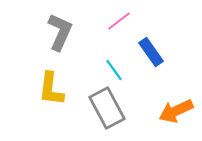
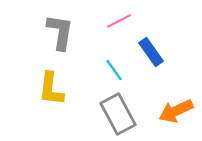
pink line: rotated 10 degrees clockwise
gray L-shape: rotated 15 degrees counterclockwise
gray rectangle: moved 11 px right, 6 px down
